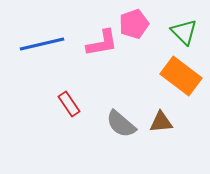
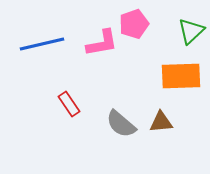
green triangle: moved 7 px right, 1 px up; rotated 32 degrees clockwise
orange rectangle: rotated 39 degrees counterclockwise
